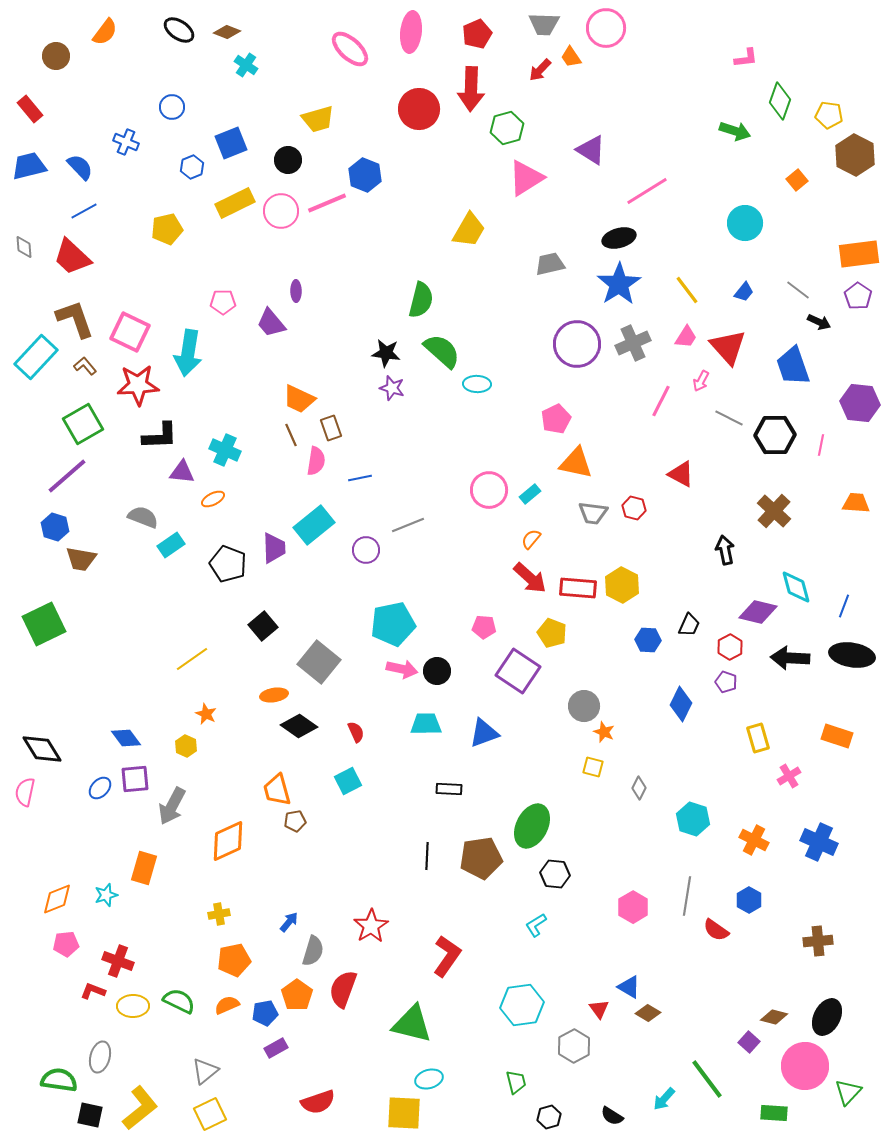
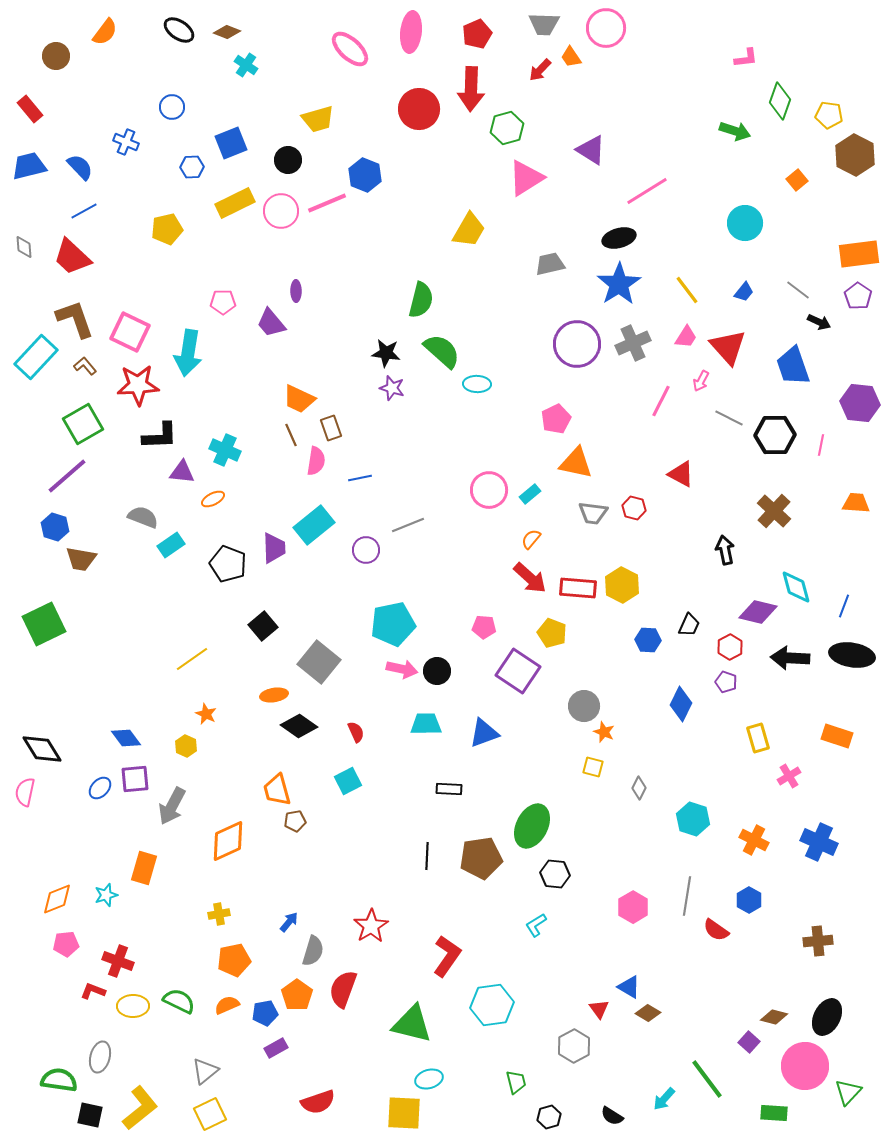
blue hexagon at (192, 167): rotated 20 degrees clockwise
cyan hexagon at (522, 1005): moved 30 px left
